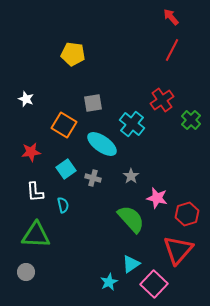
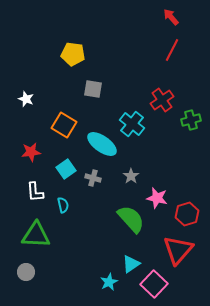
gray square: moved 14 px up; rotated 18 degrees clockwise
green cross: rotated 30 degrees clockwise
